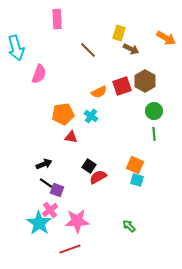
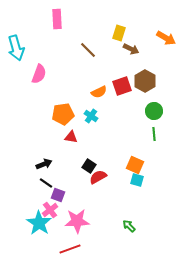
purple square: moved 1 px right, 5 px down
